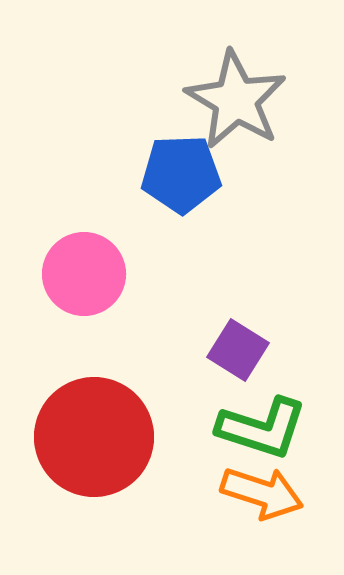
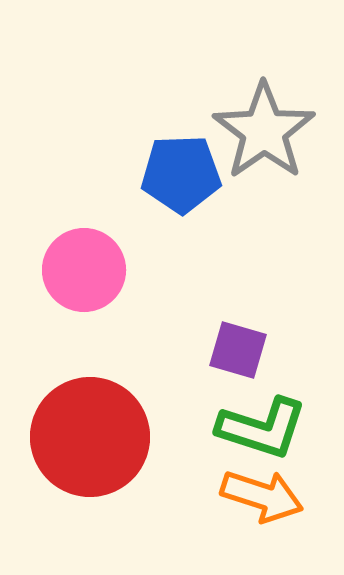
gray star: moved 28 px right, 31 px down; rotated 6 degrees clockwise
pink circle: moved 4 px up
purple square: rotated 16 degrees counterclockwise
red circle: moved 4 px left
orange arrow: moved 3 px down
